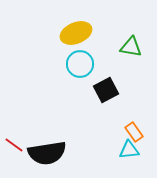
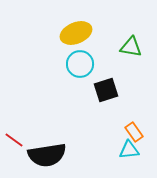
black square: rotated 10 degrees clockwise
red line: moved 5 px up
black semicircle: moved 2 px down
